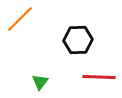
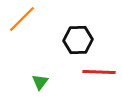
orange line: moved 2 px right
red line: moved 5 px up
